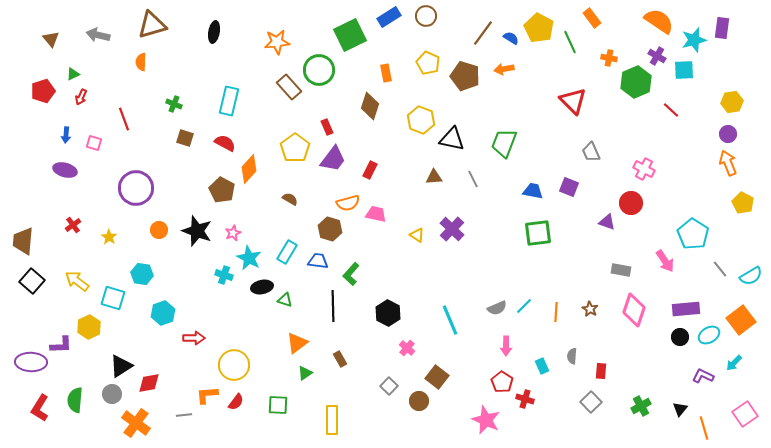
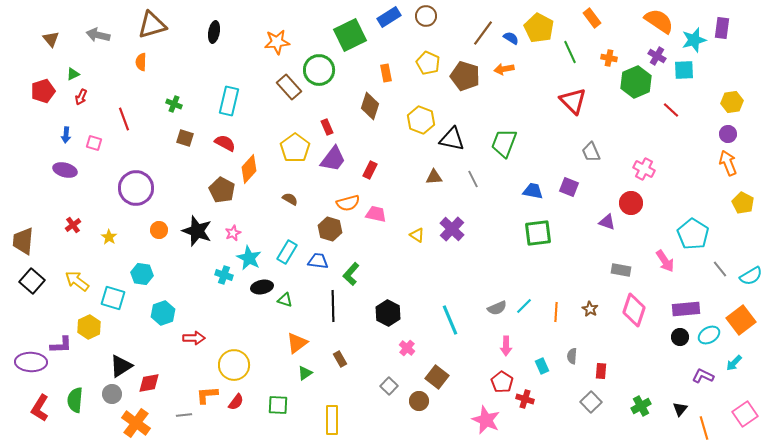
green line at (570, 42): moved 10 px down
